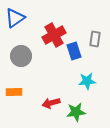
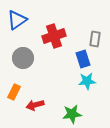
blue triangle: moved 2 px right, 2 px down
red cross: moved 1 px down; rotated 10 degrees clockwise
blue rectangle: moved 9 px right, 8 px down
gray circle: moved 2 px right, 2 px down
orange rectangle: rotated 63 degrees counterclockwise
red arrow: moved 16 px left, 2 px down
green star: moved 4 px left, 2 px down
